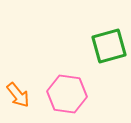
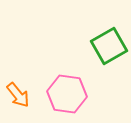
green square: rotated 15 degrees counterclockwise
